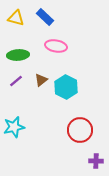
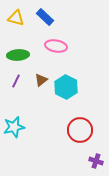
purple line: rotated 24 degrees counterclockwise
purple cross: rotated 16 degrees clockwise
